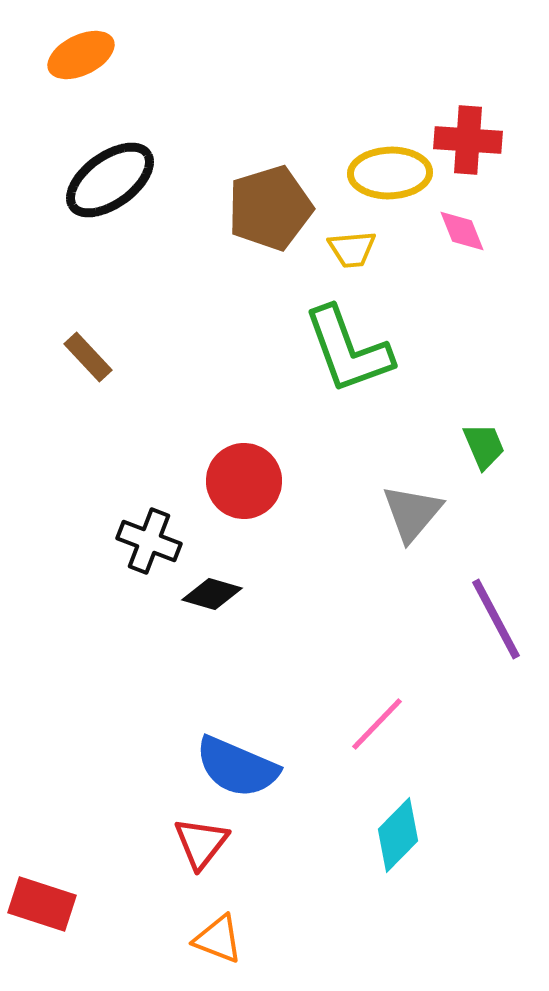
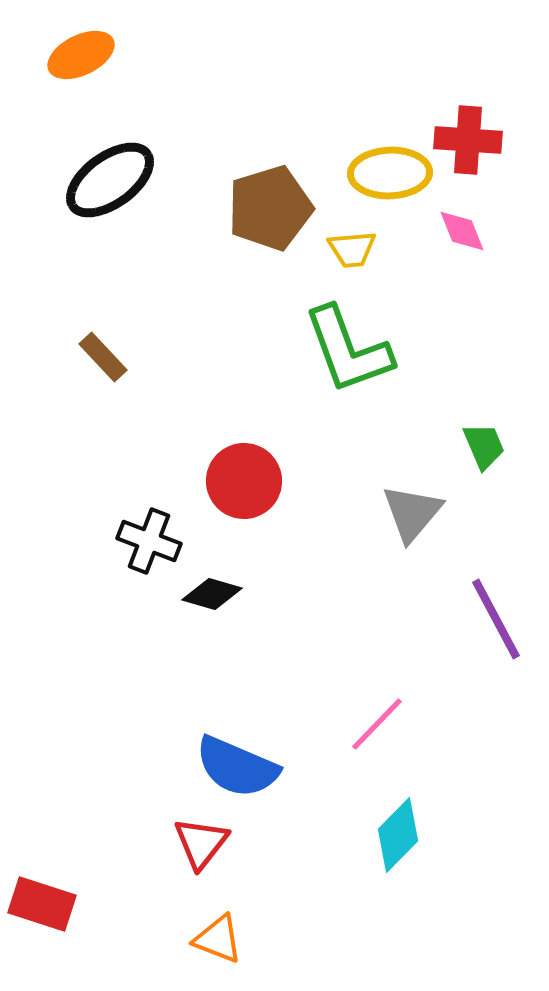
brown rectangle: moved 15 px right
